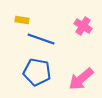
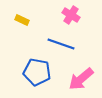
yellow rectangle: rotated 16 degrees clockwise
pink cross: moved 12 px left, 11 px up
blue line: moved 20 px right, 5 px down
